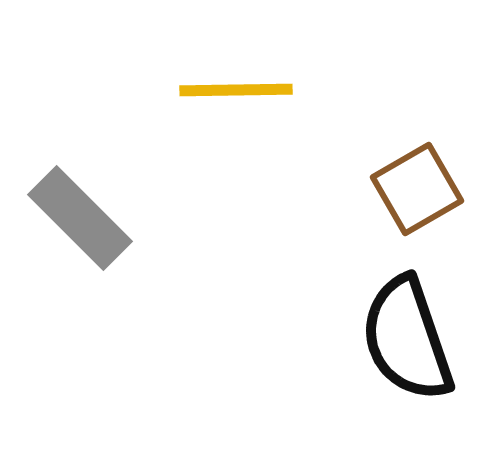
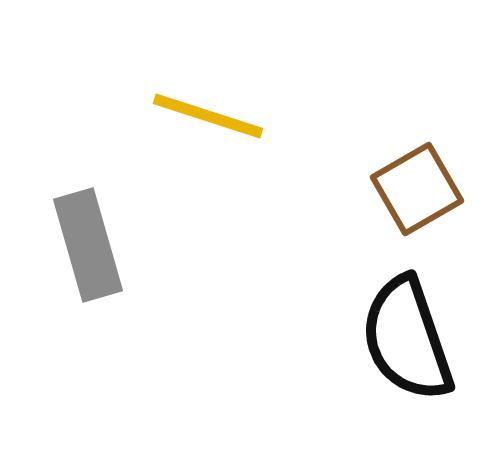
yellow line: moved 28 px left, 26 px down; rotated 19 degrees clockwise
gray rectangle: moved 8 px right, 27 px down; rotated 29 degrees clockwise
